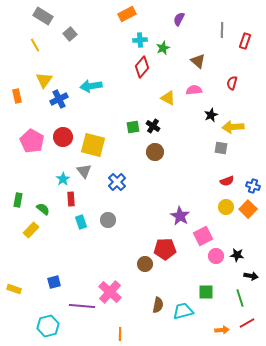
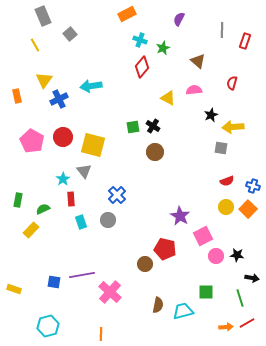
gray rectangle at (43, 16): rotated 36 degrees clockwise
cyan cross at (140, 40): rotated 24 degrees clockwise
blue cross at (117, 182): moved 13 px down
green semicircle at (43, 209): rotated 64 degrees counterclockwise
red pentagon at (165, 249): rotated 15 degrees clockwise
black arrow at (251, 276): moved 1 px right, 2 px down
blue square at (54, 282): rotated 24 degrees clockwise
purple line at (82, 306): moved 31 px up; rotated 15 degrees counterclockwise
orange arrow at (222, 330): moved 4 px right, 3 px up
orange line at (120, 334): moved 19 px left
